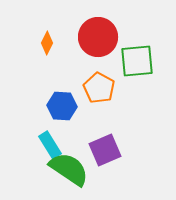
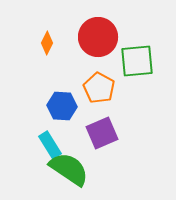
purple square: moved 3 px left, 17 px up
